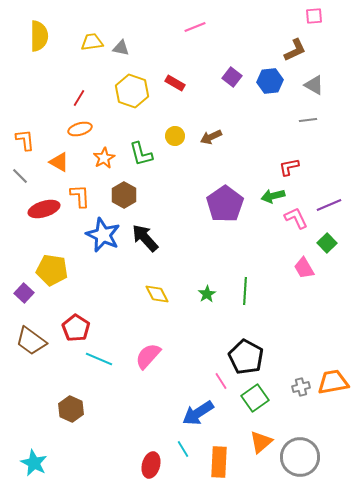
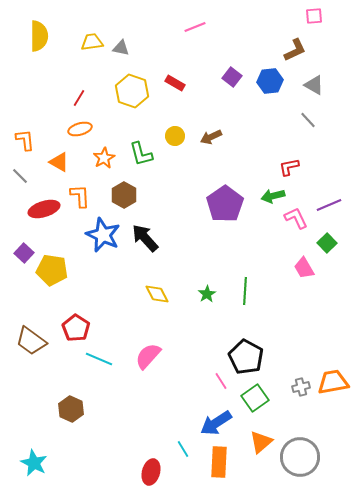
gray line at (308, 120): rotated 54 degrees clockwise
purple square at (24, 293): moved 40 px up
blue arrow at (198, 413): moved 18 px right, 10 px down
red ellipse at (151, 465): moved 7 px down
